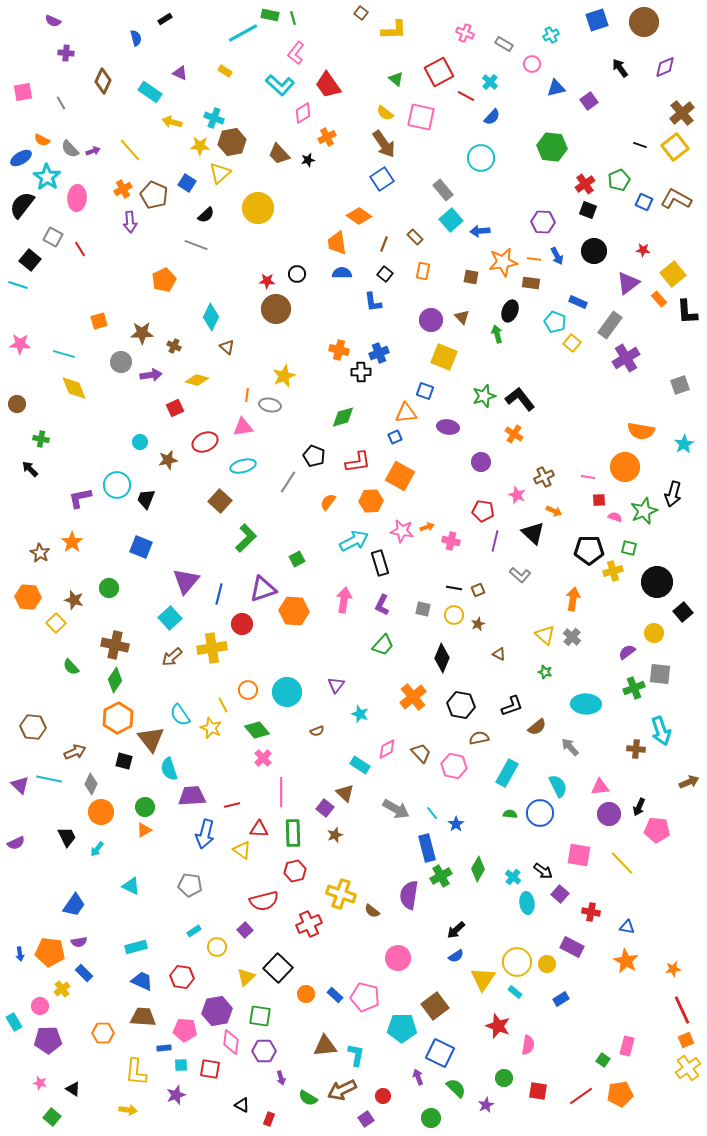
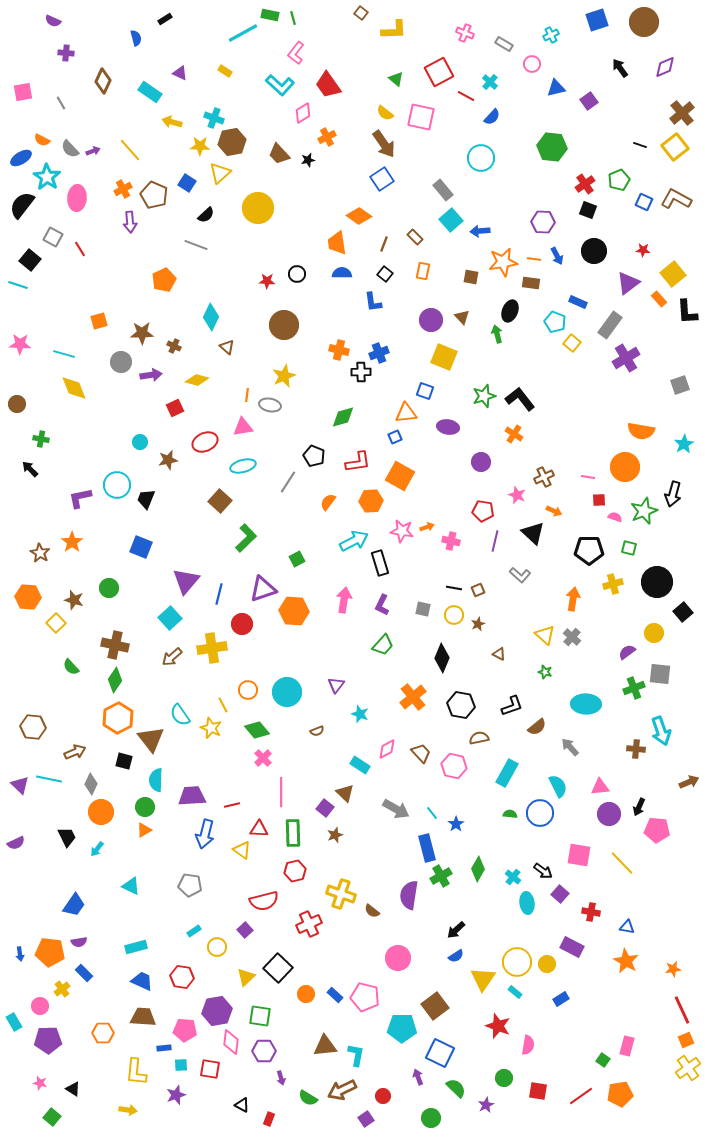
brown circle at (276, 309): moved 8 px right, 16 px down
yellow cross at (613, 571): moved 13 px down
cyan semicircle at (169, 769): moved 13 px left, 11 px down; rotated 20 degrees clockwise
